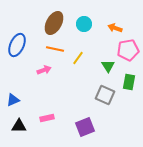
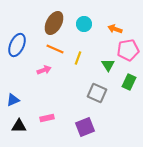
orange arrow: moved 1 px down
orange line: rotated 12 degrees clockwise
yellow line: rotated 16 degrees counterclockwise
green triangle: moved 1 px up
green rectangle: rotated 14 degrees clockwise
gray square: moved 8 px left, 2 px up
